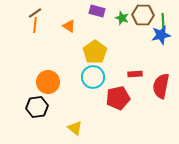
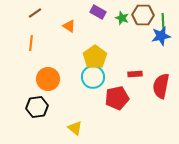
purple rectangle: moved 1 px right, 1 px down; rotated 14 degrees clockwise
orange line: moved 4 px left, 18 px down
blue star: moved 1 px down
yellow pentagon: moved 5 px down
orange circle: moved 3 px up
red pentagon: moved 1 px left
